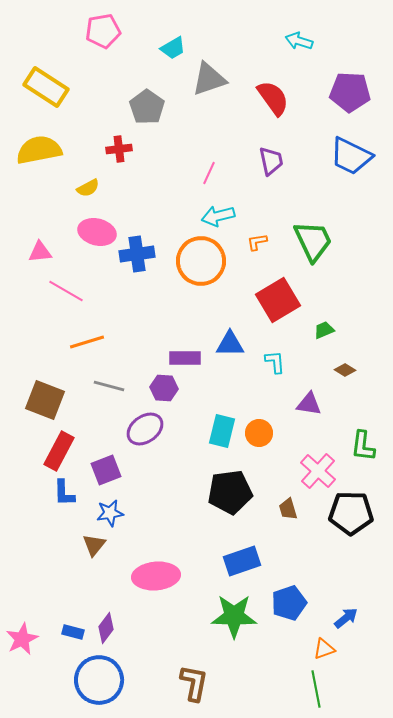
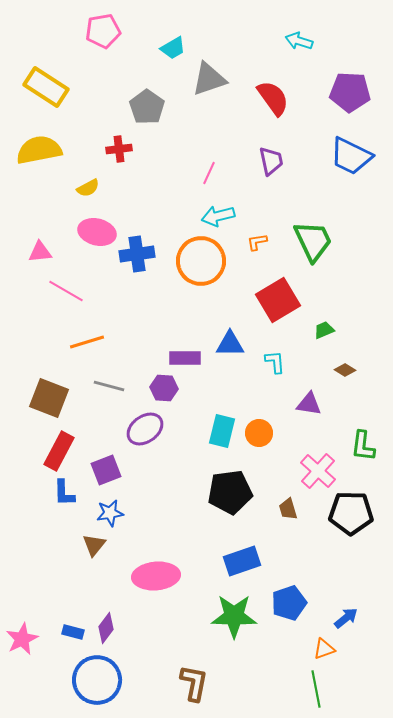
brown square at (45, 400): moved 4 px right, 2 px up
blue circle at (99, 680): moved 2 px left
